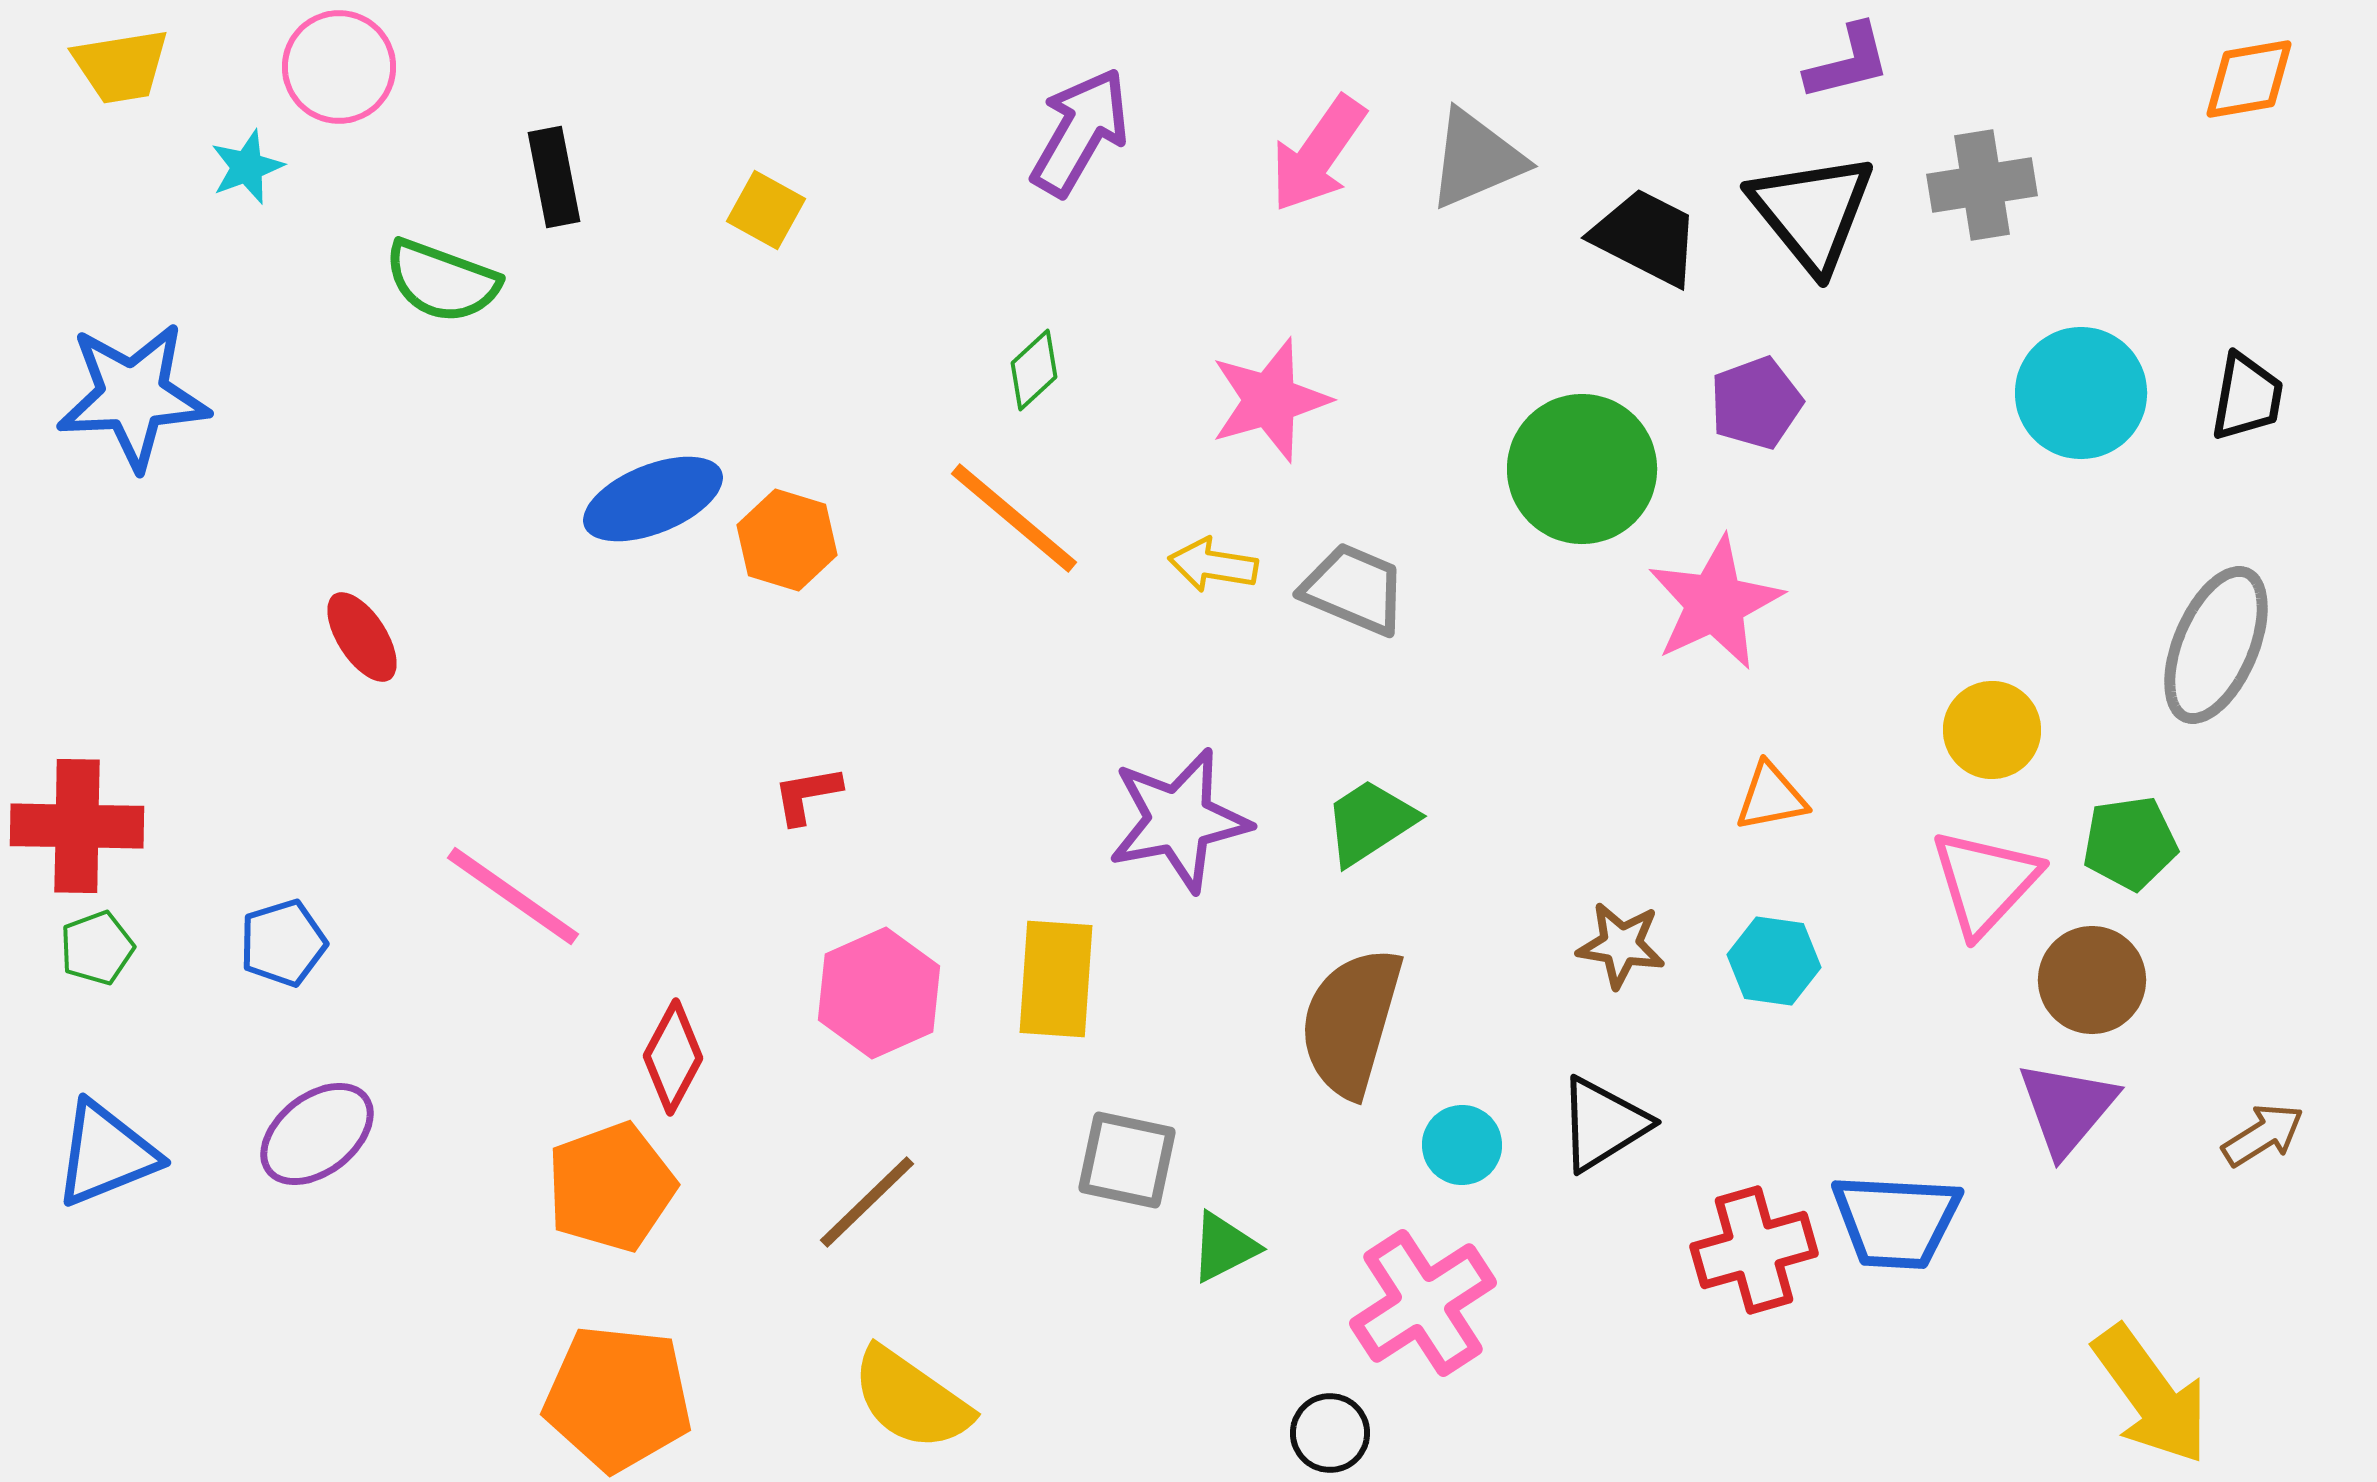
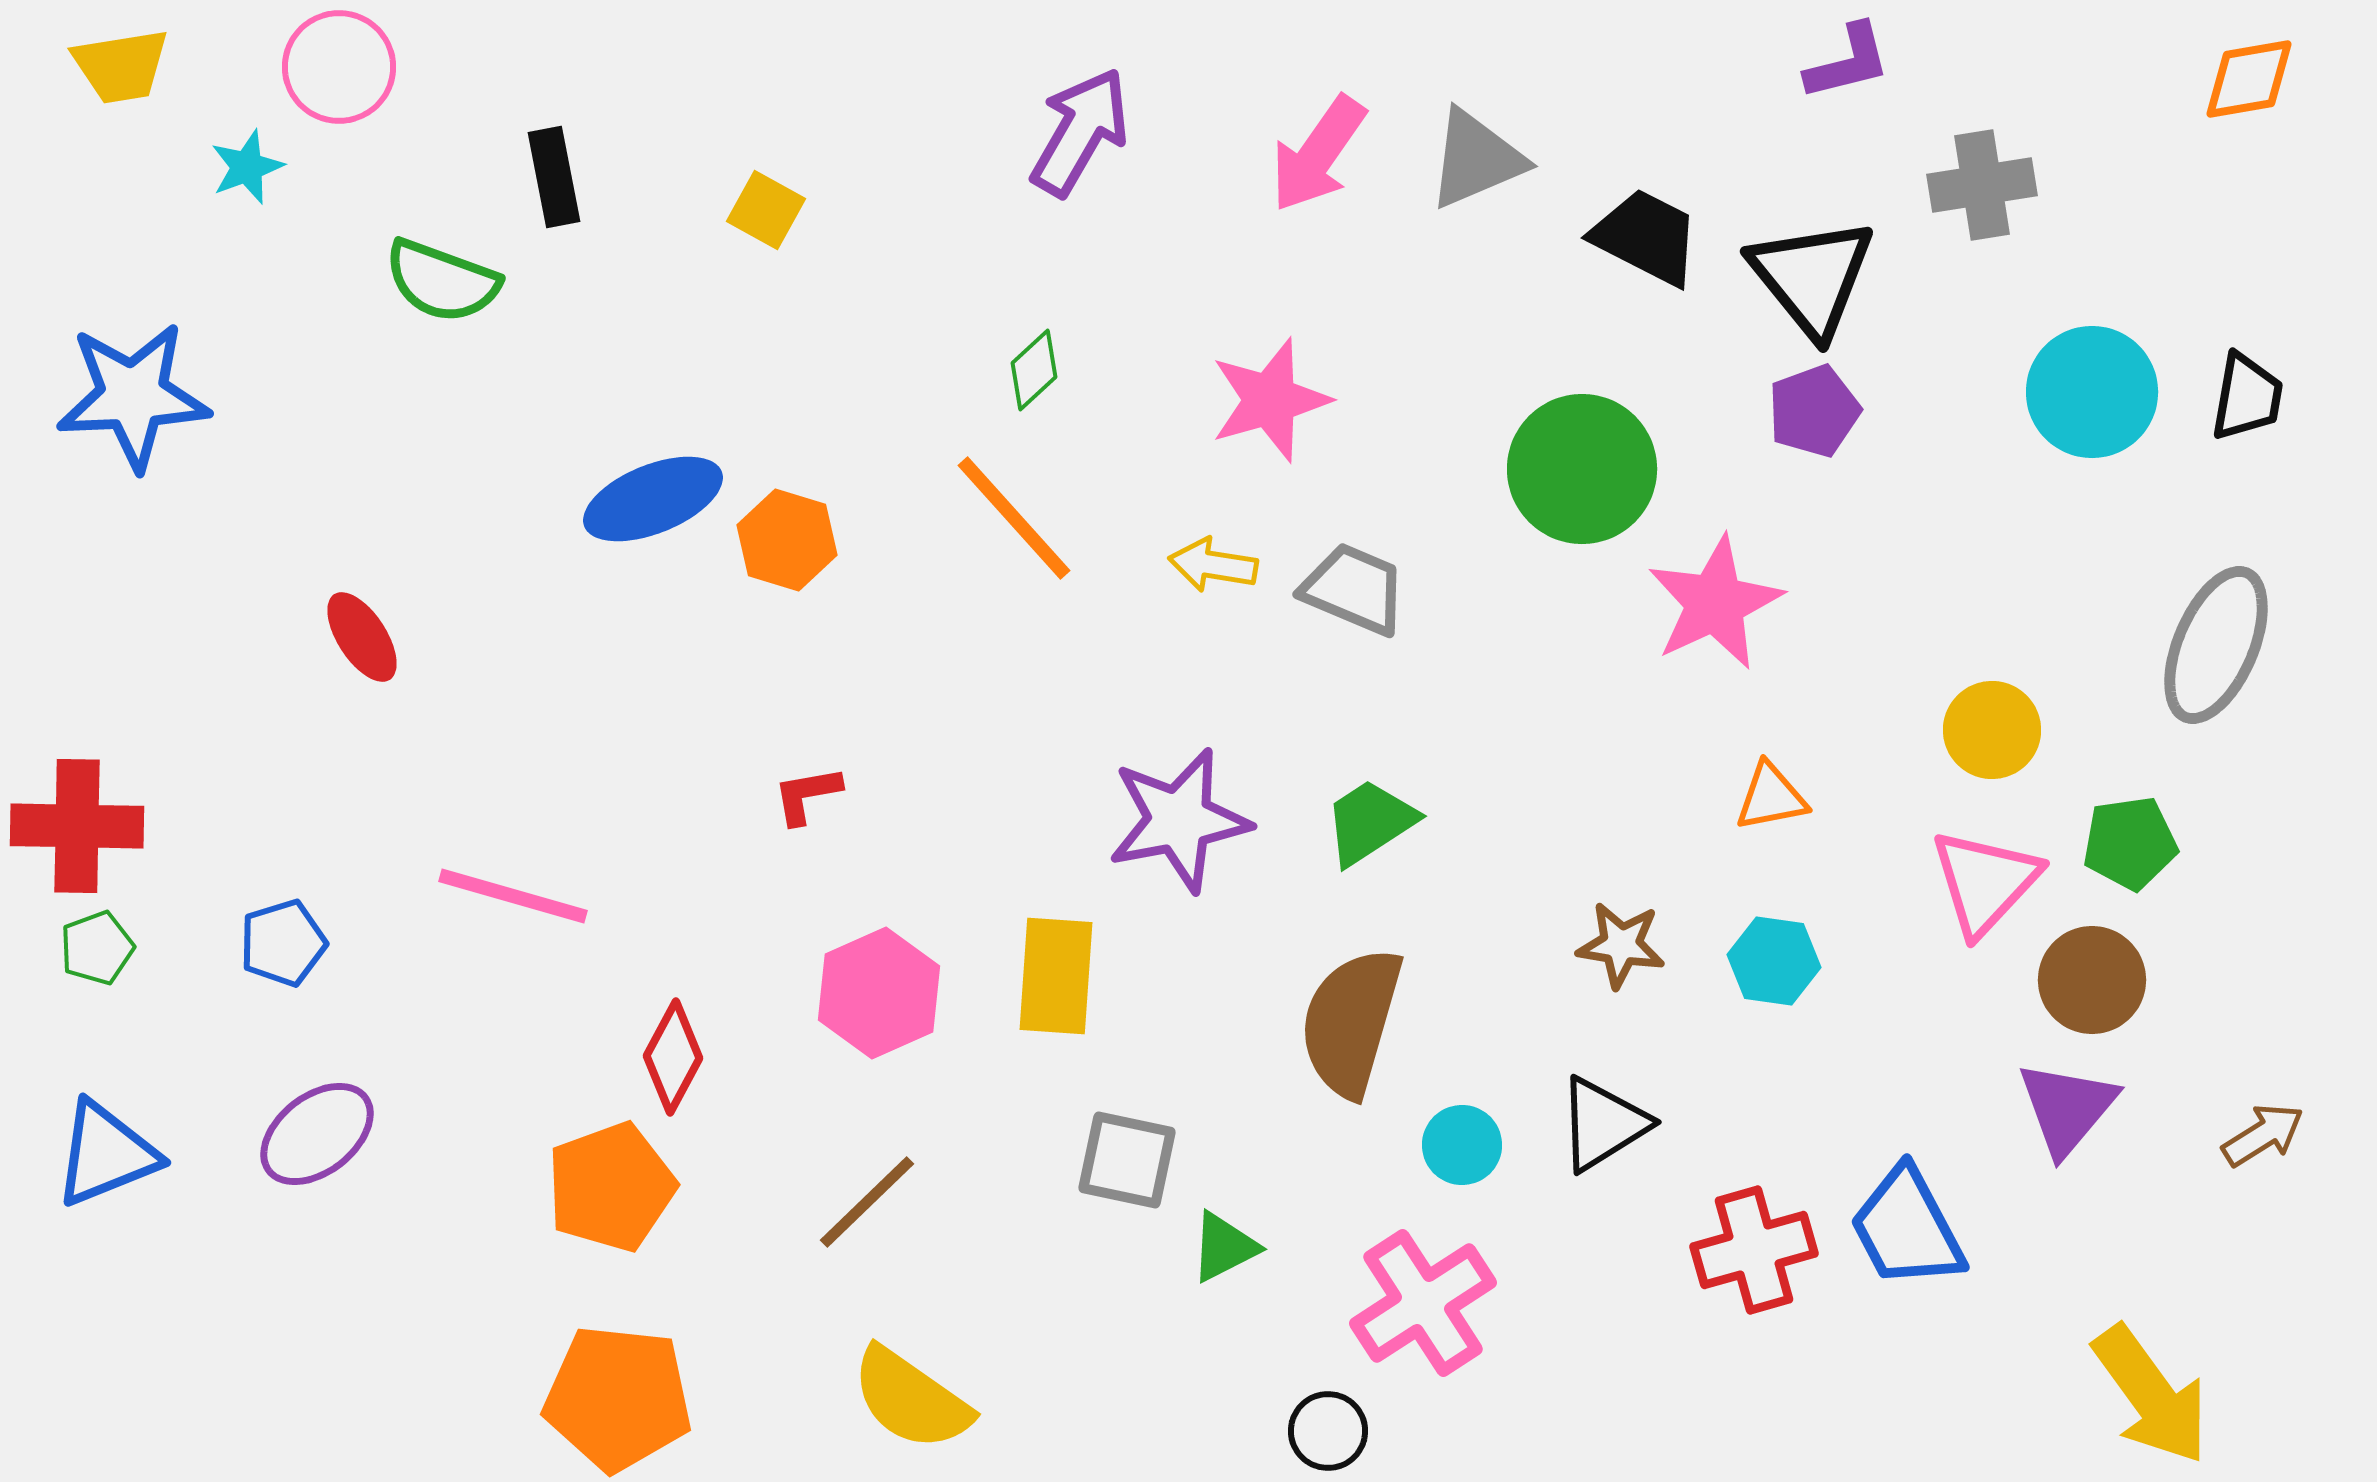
black triangle at (1812, 212): moved 65 px down
cyan circle at (2081, 393): moved 11 px right, 1 px up
purple pentagon at (1756, 403): moved 58 px right, 8 px down
orange line at (1014, 518): rotated 8 degrees clockwise
pink line at (513, 896): rotated 19 degrees counterclockwise
yellow rectangle at (1056, 979): moved 3 px up
blue trapezoid at (1896, 1221): moved 11 px right, 7 px down; rotated 59 degrees clockwise
black circle at (1330, 1433): moved 2 px left, 2 px up
